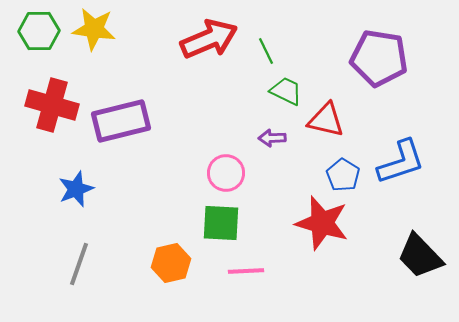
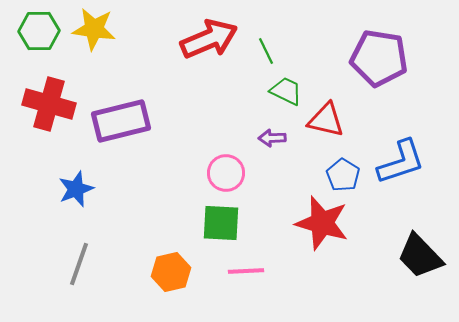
red cross: moved 3 px left, 1 px up
orange hexagon: moved 9 px down
